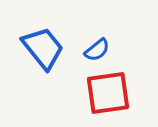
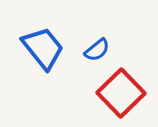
red square: moved 13 px right; rotated 36 degrees counterclockwise
